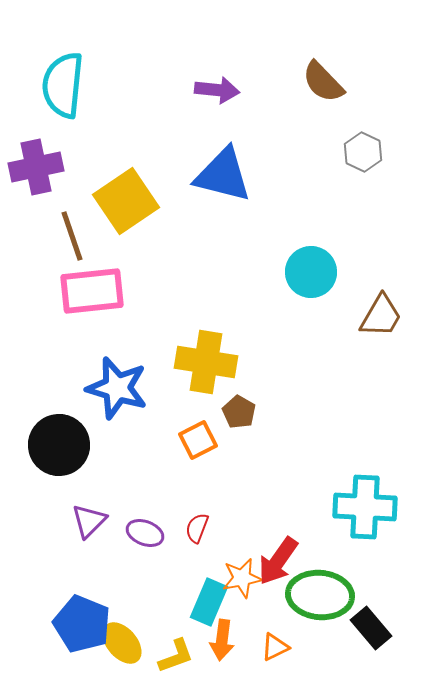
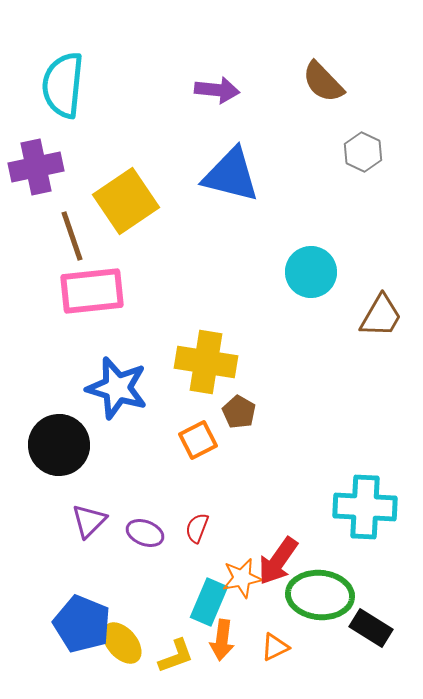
blue triangle: moved 8 px right
black rectangle: rotated 18 degrees counterclockwise
